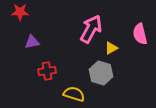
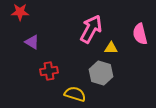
purple triangle: rotated 42 degrees clockwise
yellow triangle: rotated 32 degrees clockwise
red cross: moved 2 px right
yellow semicircle: moved 1 px right
